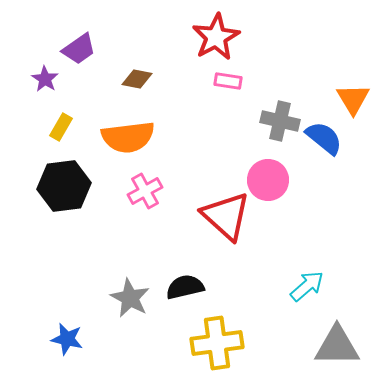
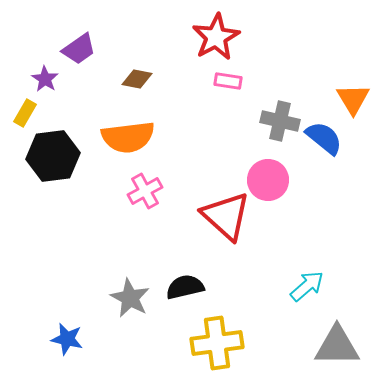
yellow rectangle: moved 36 px left, 14 px up
black hexagon: moved 11 px left, 30 px up
